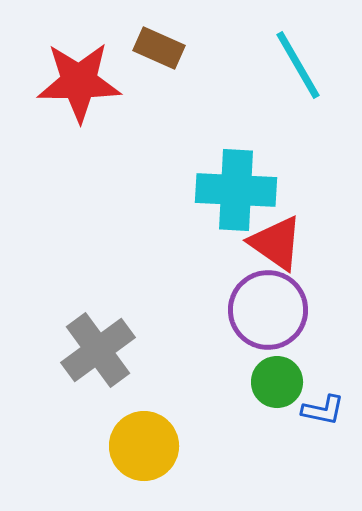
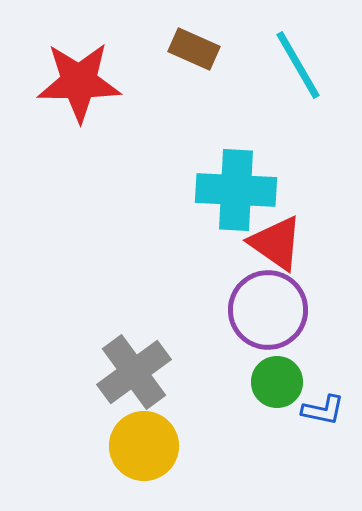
brown rectangle: moved 35 px right, 1 px down
gray cross: moved 36 px right, 22 px down
